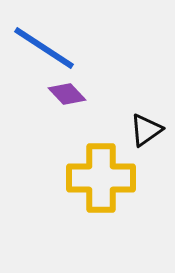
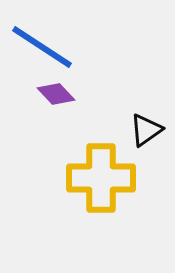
blue line: moved 2 px left, 1 px up
purple diamond: moved 11 px left
